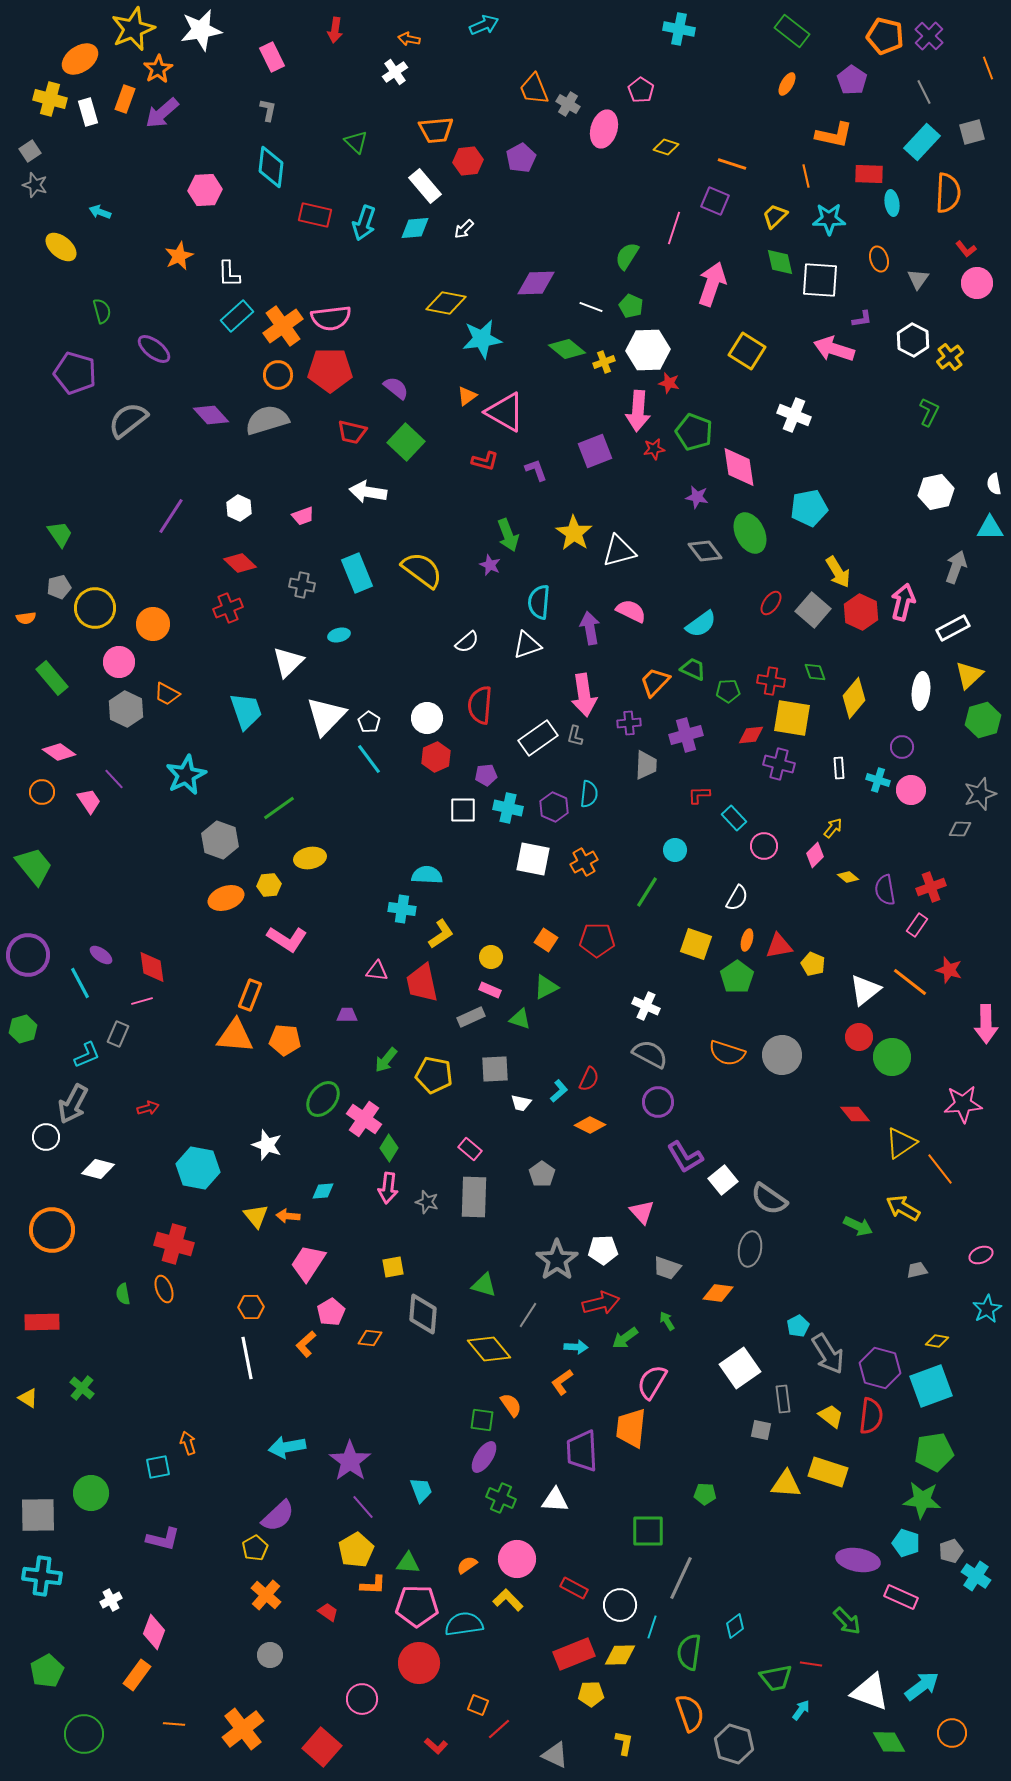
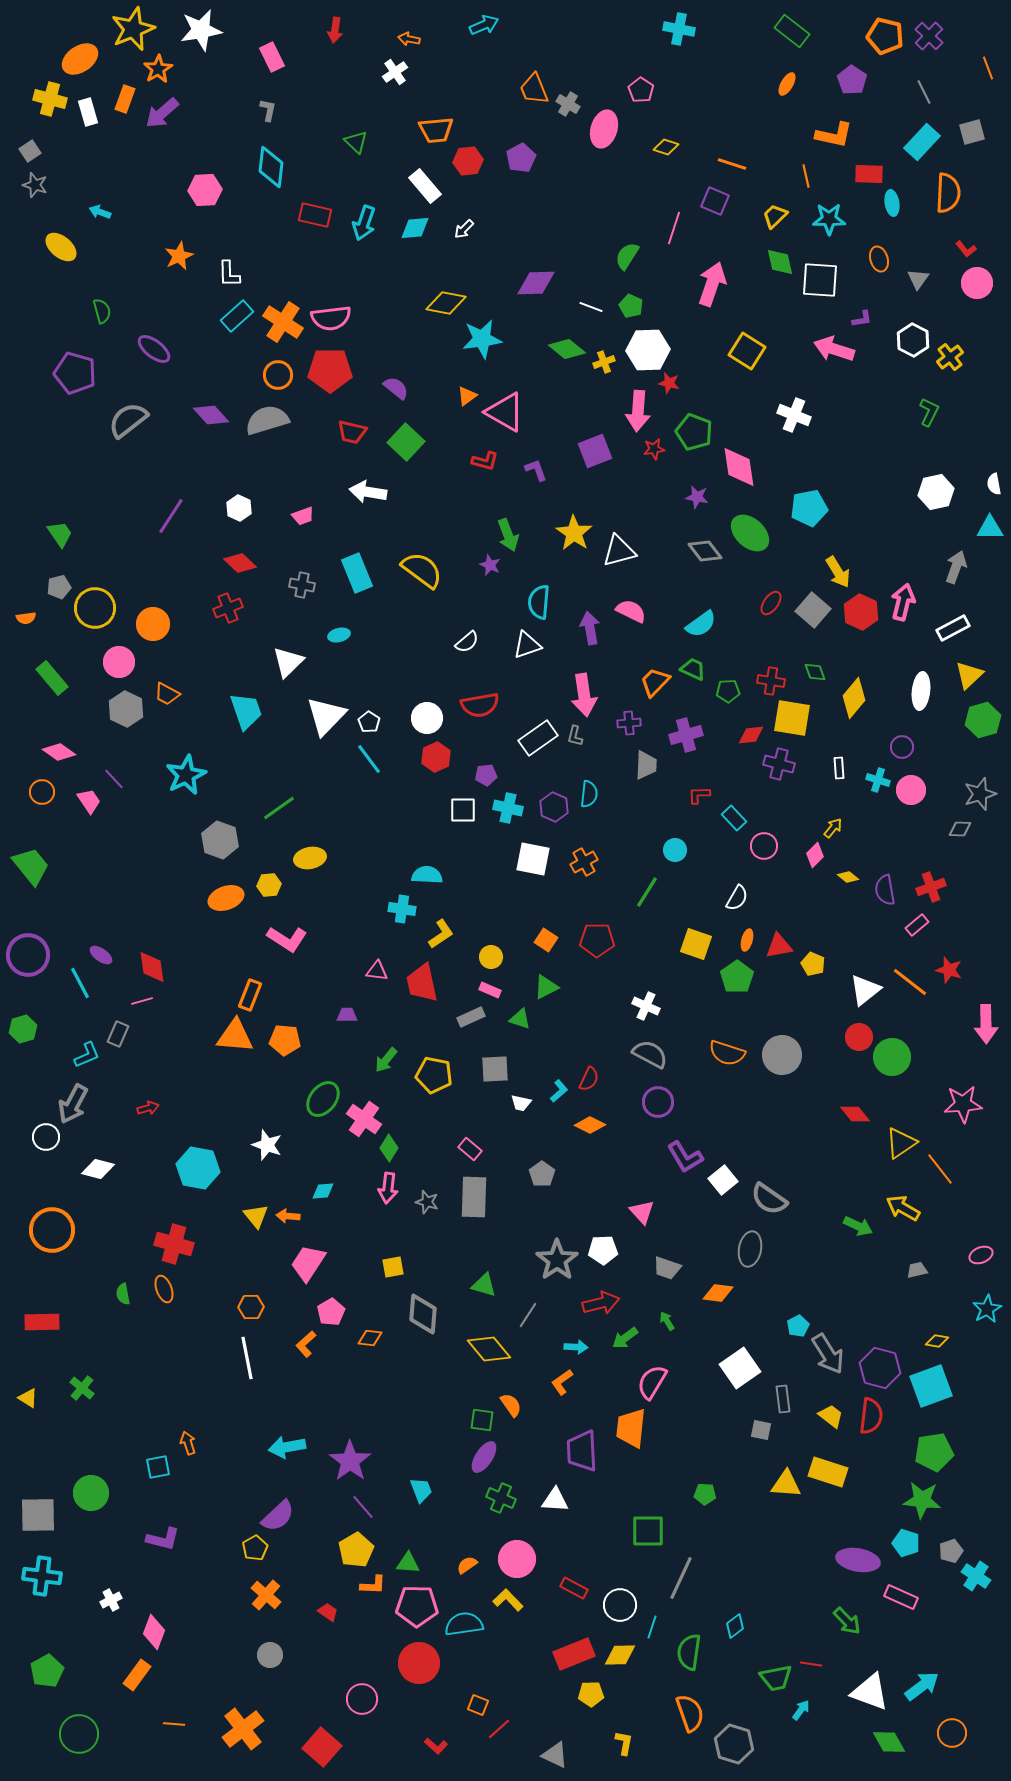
orange cross at (283, 326): moved 4 px up; rotated 21 degrees counterclockwise
green ellipse at (750, 533): rotated 21 degrees counterclockwise
red semicircle at (480, 705): rotated 105 degrees counterclockwise
green trapezoid at (34, 866): moved 3 px left
pink rectangle at (917, 925): rotated 15 degrees clockwise
green circle at (84, 1734): moved 5 px left
